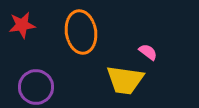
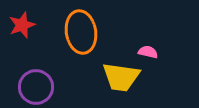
red star: rotated 12 degrees counterclockwise
pink semicircle: rotated 24 degrees counterclockwise
yellow trapezoid: moved 4 px left, 3 px up
